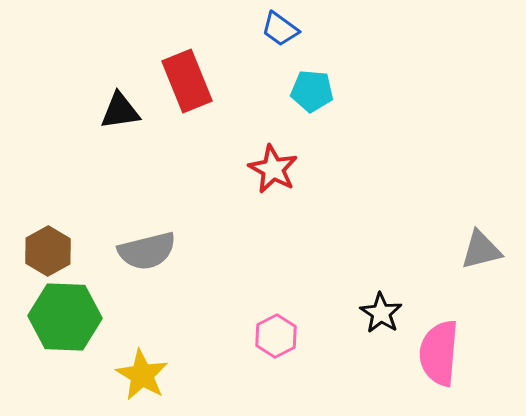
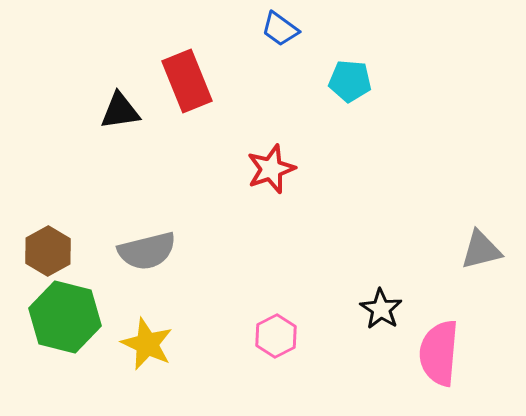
cyan pentagon: moved 38 px right, 10 px up
red star: moved 2 px left; rotated 24 degrees clockwise
black star: moved 4 px up
green hexagon: rotated 12 degrees clockwise
yellow star: moved 5 px right, 31 px up; rotated 6 degrees counterclockwise
